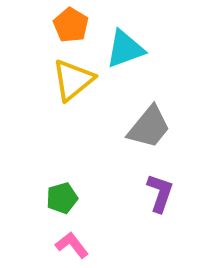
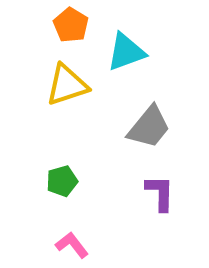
cyan triangle: moved 1 px right, 3 px down
yellow triangle: moved 6 px left, 5 px down; rotated 21 degrees clockwise
purple L-shape: rotated 18 degrees counterclockwise
green pentagon: moved 17 px up
